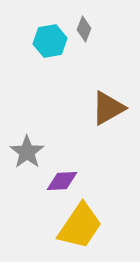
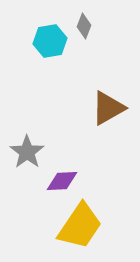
gray diamond: moved 3 px up
